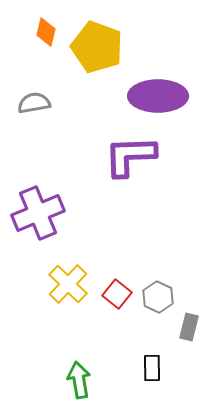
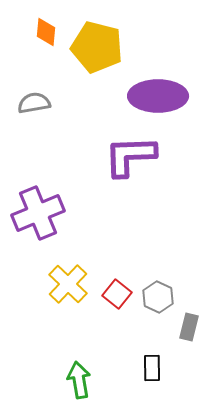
orange diamond: rotated 8 degrees counterclockwise
yellow pentagon: rotated 6 degrees counterclockwise
